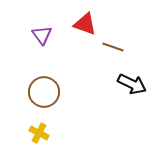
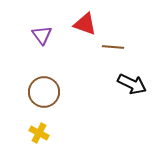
brown line: rotated 15 degrees counterclockwise
